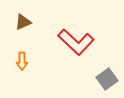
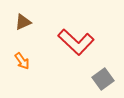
orange arrow: rotated 36 degrees counterclockwise
gray square: moved 4 px left
